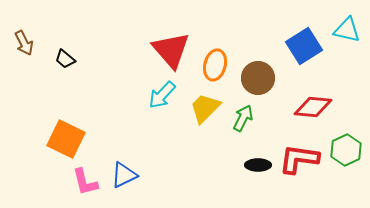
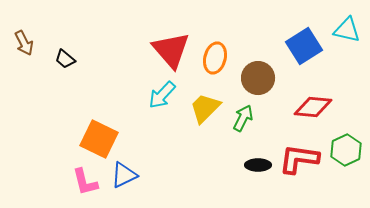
orange ellipse: moved 7 px up
orange square: moved 33 px right
